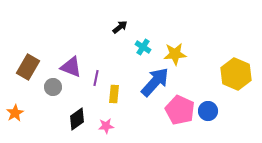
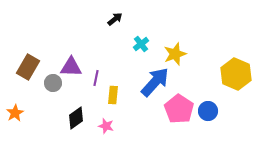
black arrow: moved 5 px left, 8 px up
cyan cross: moved 2 px left, 3 px up; rotated 21 degrees clockwise
yellow star: rotated 15 degrees counterclockwise
purple triangle: rotated 20 degrees counterclockwise
gray circle: moved 4 px up
yellow rectangle: moved 1 px left, 1 px down
pink pentagon: moved 1 px left, 1 px up; rotated 8 degrees clockwise
black diamond: moved 1 px left, 1 px up
pink star: rotated 21 degrees clockwise
